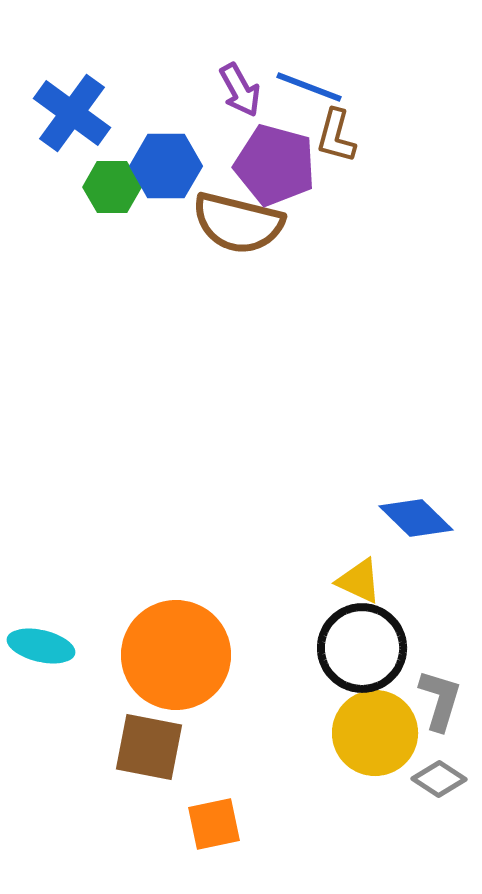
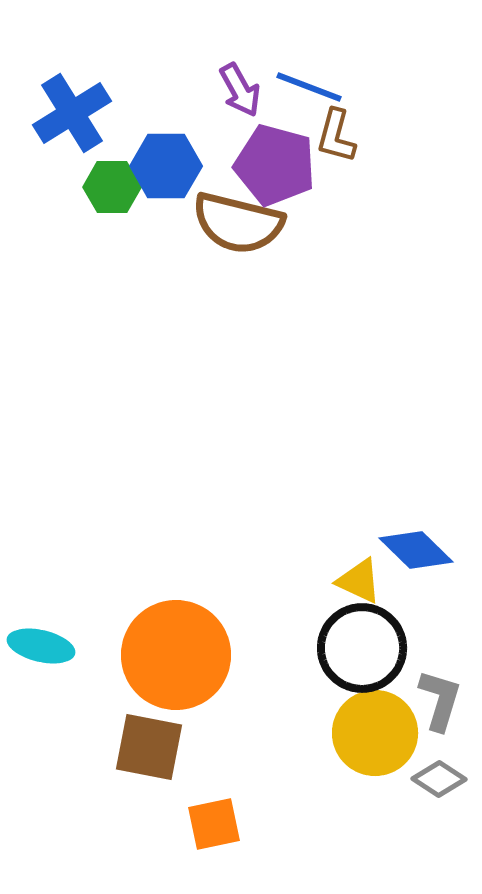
blue cross: rotated 22 degrees clockwise
blue diamond: moved 32 px down
